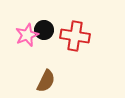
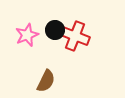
black circle: moved 11 px right
red cross: rotated 12 degrees clockwise
